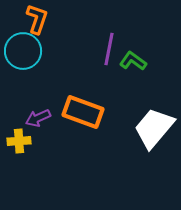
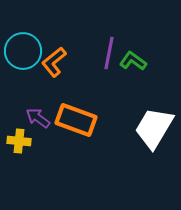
orange L-shape: moved 17 px right, 43 px down; rotated 148 degrees counterclockwise
purple line: moved 4 px down
orange rectangle: moved 7 px left, 8 px down
purple arrow: rotated 60 degrees clockwise
white trapezoid: rotated 9 degrees counterclockwise
yellow cross: rotated 10 degrees clockwise
